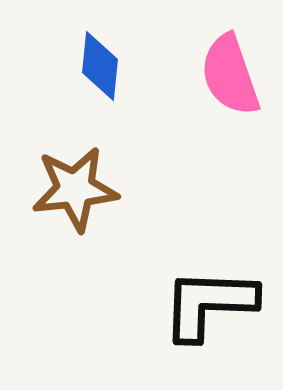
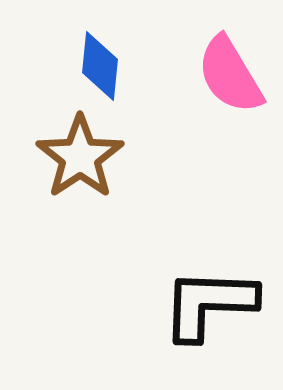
pink semicircle: rotated 12 degrees counterclockwise
brown star: moved 5 px right, 32 px up; rotated 28 degrees counterclockwise
